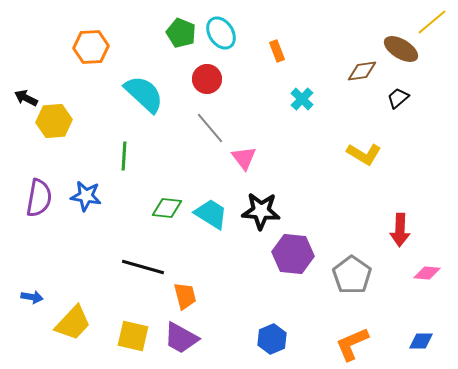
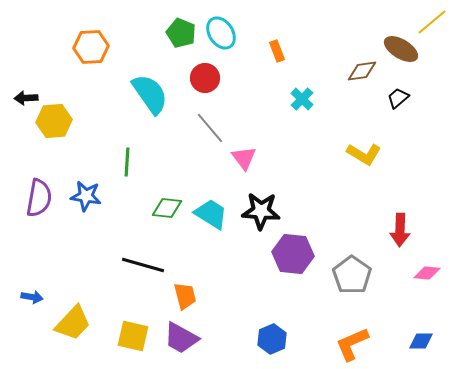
red circle: moved 2 px left, 1 px up
cyan semicircle: moved 6 px right; rotated 12 degrees clockwise
black arrow: rotated 30 degrees counterclockwise
green line: moved 3 px right, 6 px down
black line: moved 2 px up
